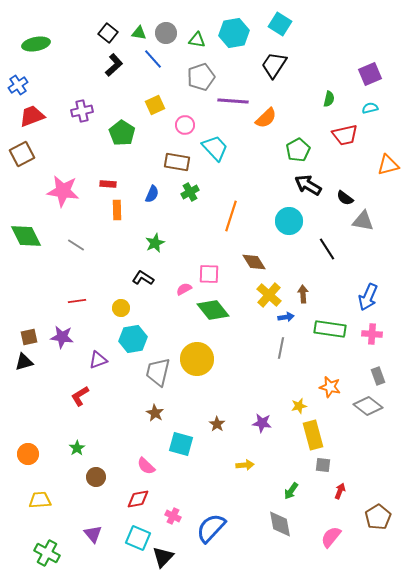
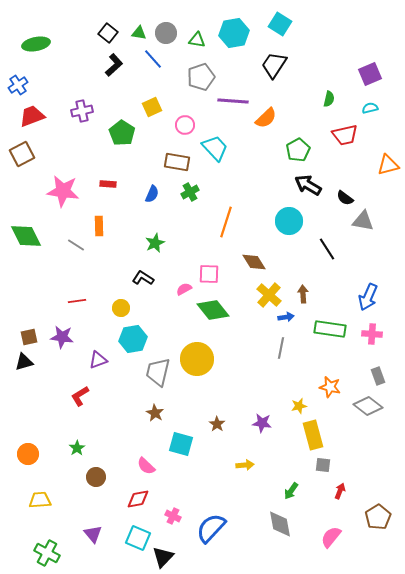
yellow square at (155, 105): moved 3 px left, 2 px down
orange rectangle at (117, 210): moved 18 px left, 16 px down
orange line at (231, 216): moved 5 px left, 6 px down
